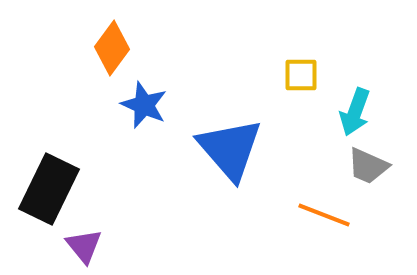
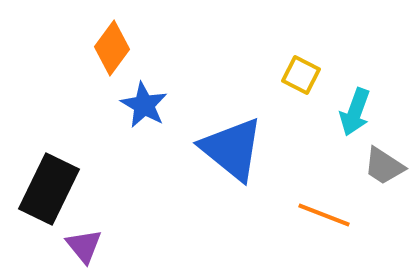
yellow square: rotated 27 degrees clockwise
blue star: rotated 6 degrees clockwise
blue triangle: moved 2 px right; rotated 10 degrees counterclockwise
gray trapezoid: moved 16 px right; rotated 9 degrees clockwise
